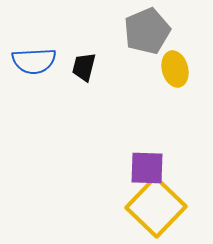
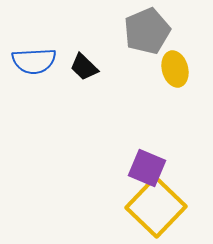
black trapezoid: rotated 60 degrees counterclockwise
purple square: rotated 21 degrees clockwise
